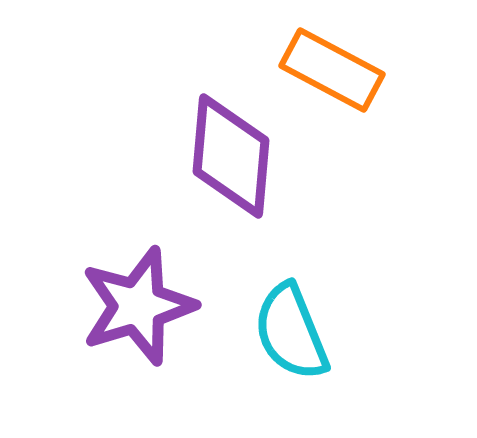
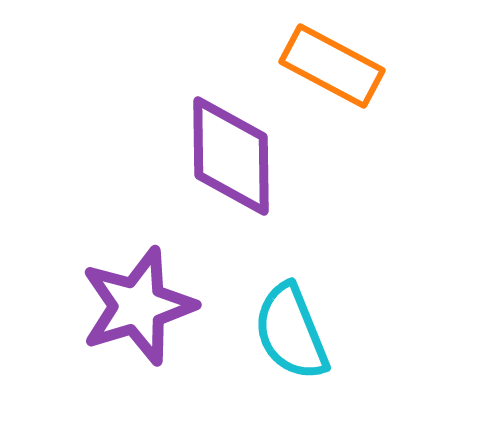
orange rectangle: moved 4 px up
purple diamond: rotated 6 degrees counterclockwise
